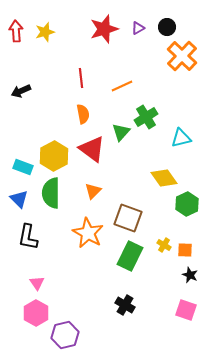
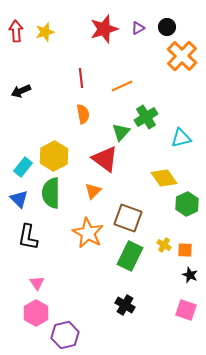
red triangle: moved 13 px right, 10 px down
cyan rectangle: rotated 72 degrees counterclockwise
